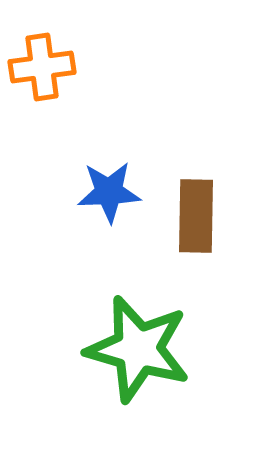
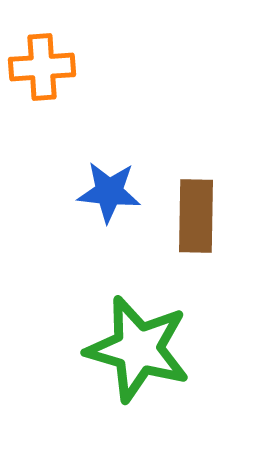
orange cross: rotated 4 degrees clockwise
blue star: rotated 8 degrees clockwise
